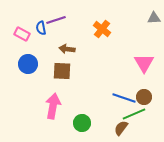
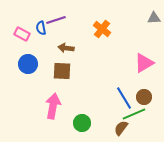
brown arrow: moved 1 px left, 1 px up
pink triangle: rotated 30 degrees clockwise
blue line: rotated 40 degrees clockwise
